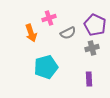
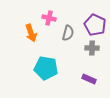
pink cross: rotated 32 degrees clockwise
gray semicircle: rotated 49 degrees counterclockwise
gray cross: rotated 16 degrees clockwise
cyan pentagon: moved 1 px down; rotated 25 degrees clockwise
purple rectangle: rotated 64 degrees counterclockwise
